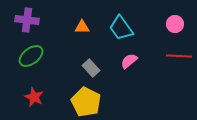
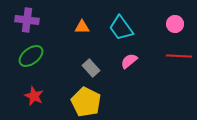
red star: moved 1 px up
